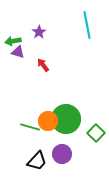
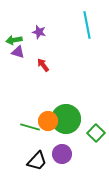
purple star: rotated 24 degrees counterclockwise
green arrow: moved 1 px right, 1 px up
